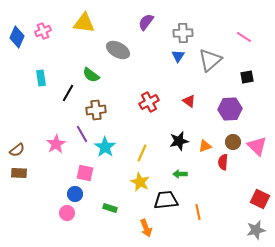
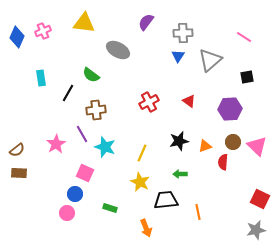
cyan star: rotated 15 degrees counterclockwise
pink square: rotated 12 degrees clockwise
